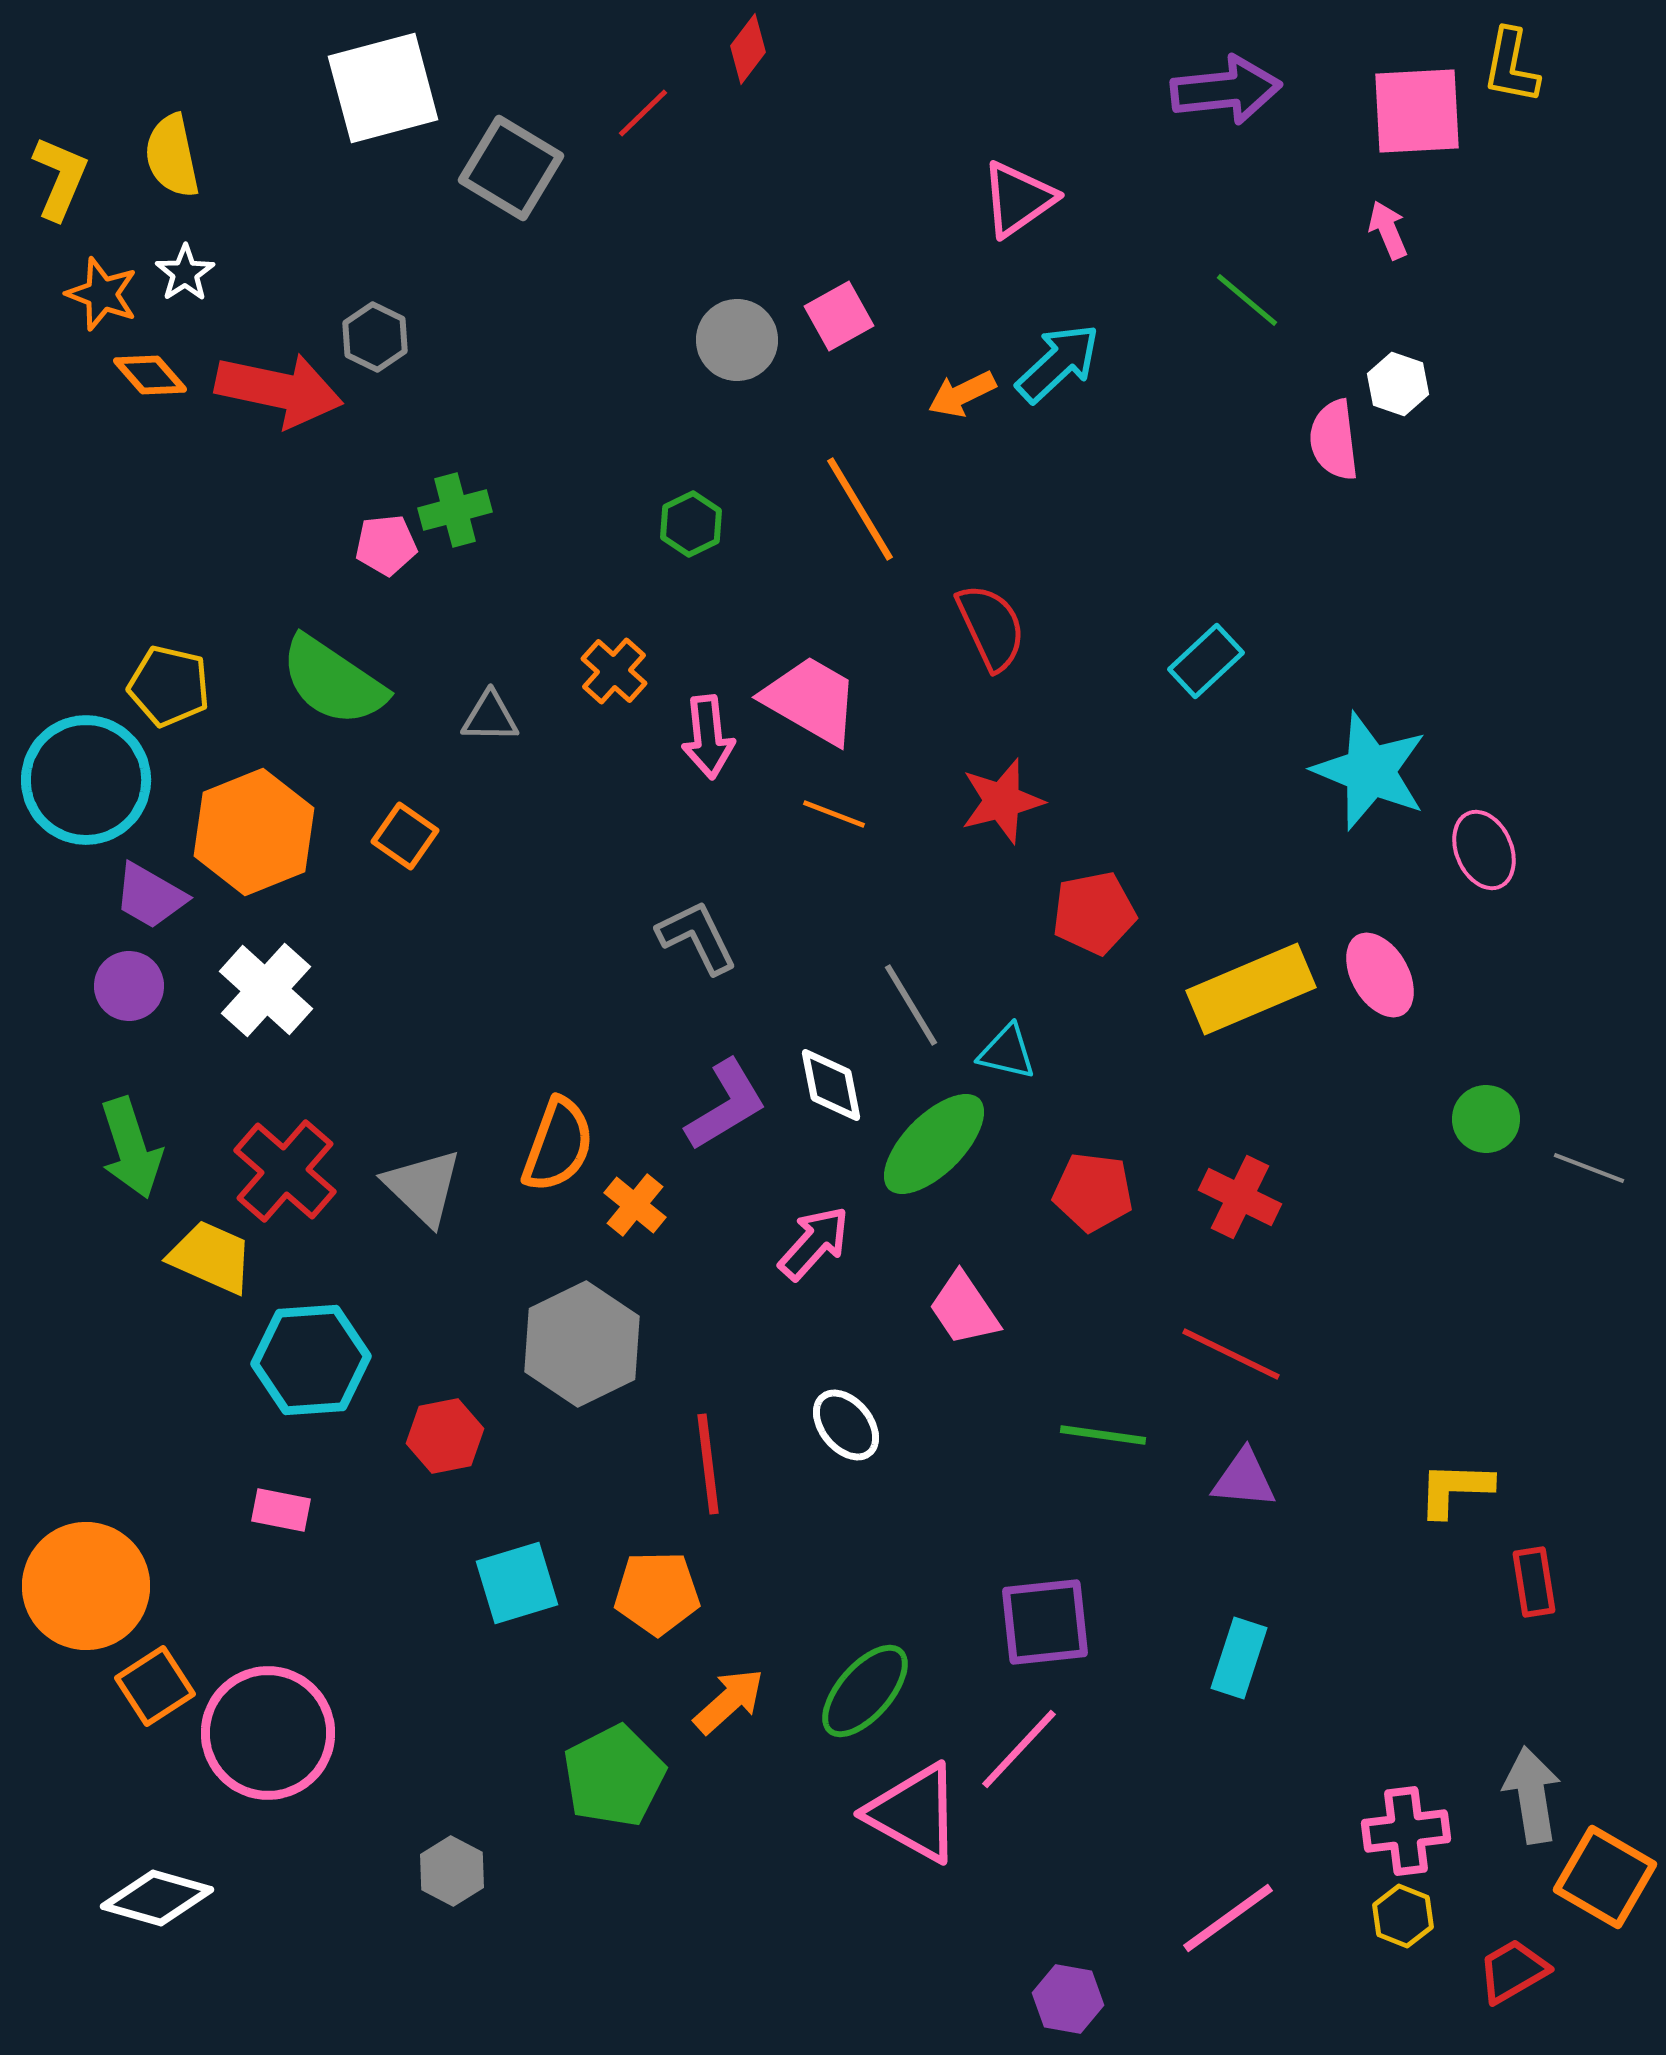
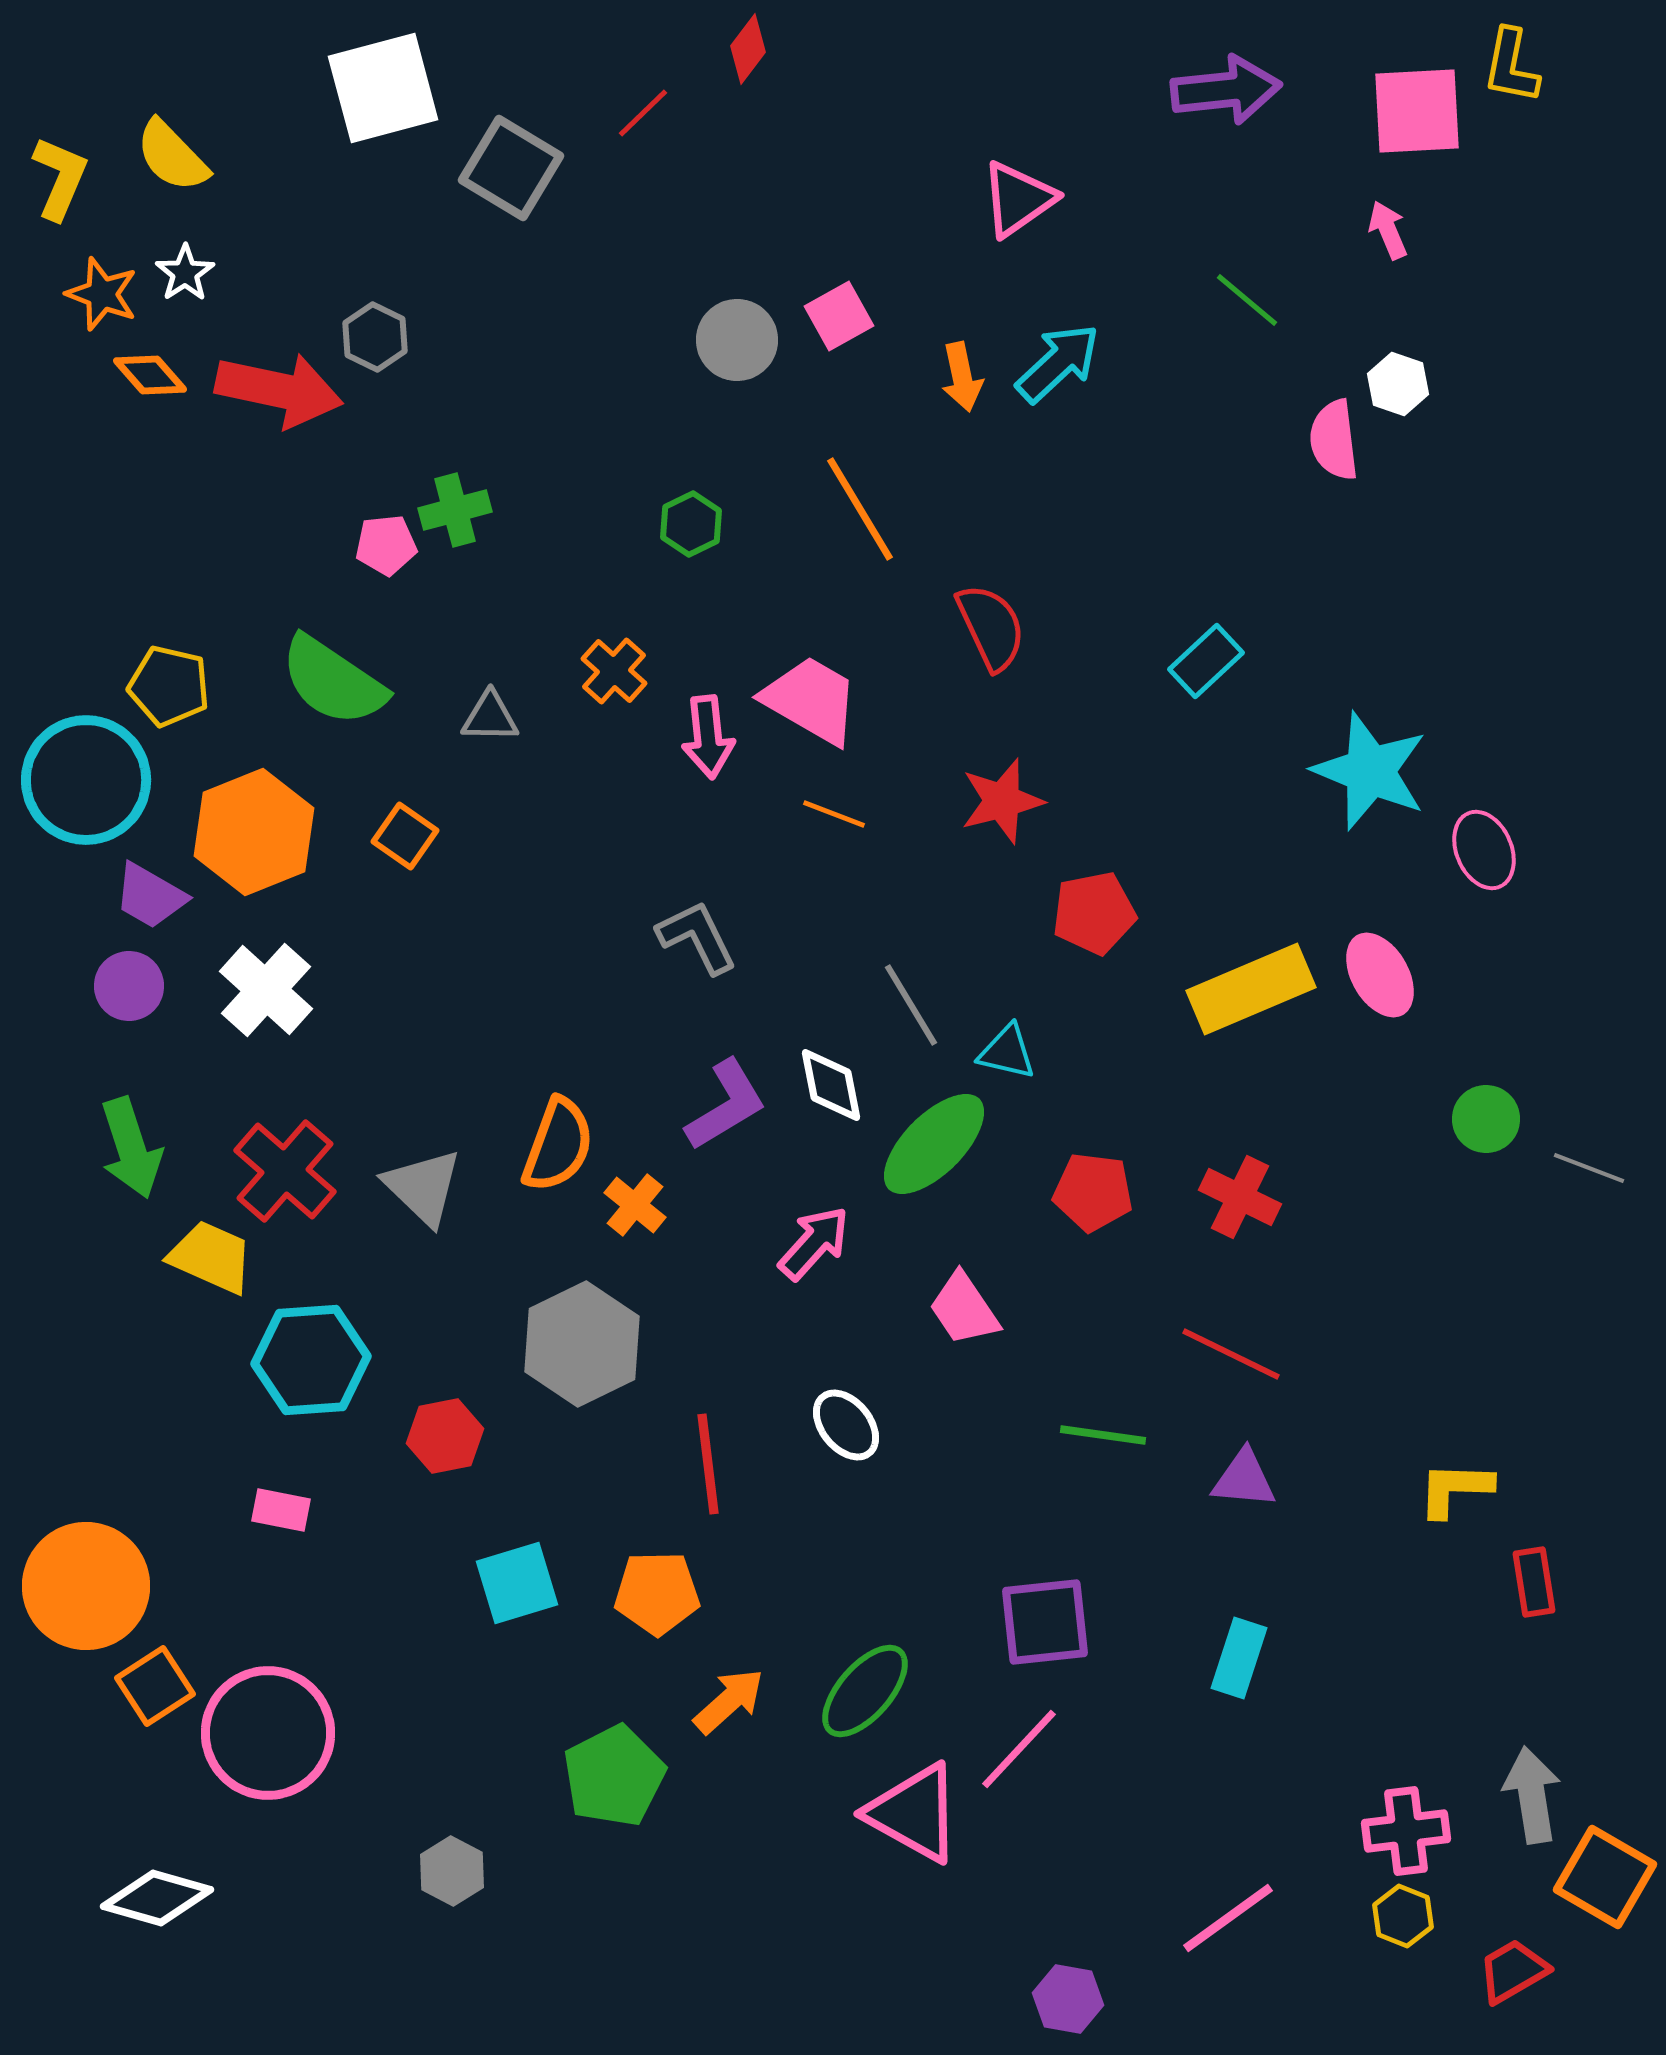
yellow semicircle at (172, 156): rotated 32 degrees counterclockwise
orange arrow at (962, 394): moved 17 px up; rotated 76 degrees counterclockwise
